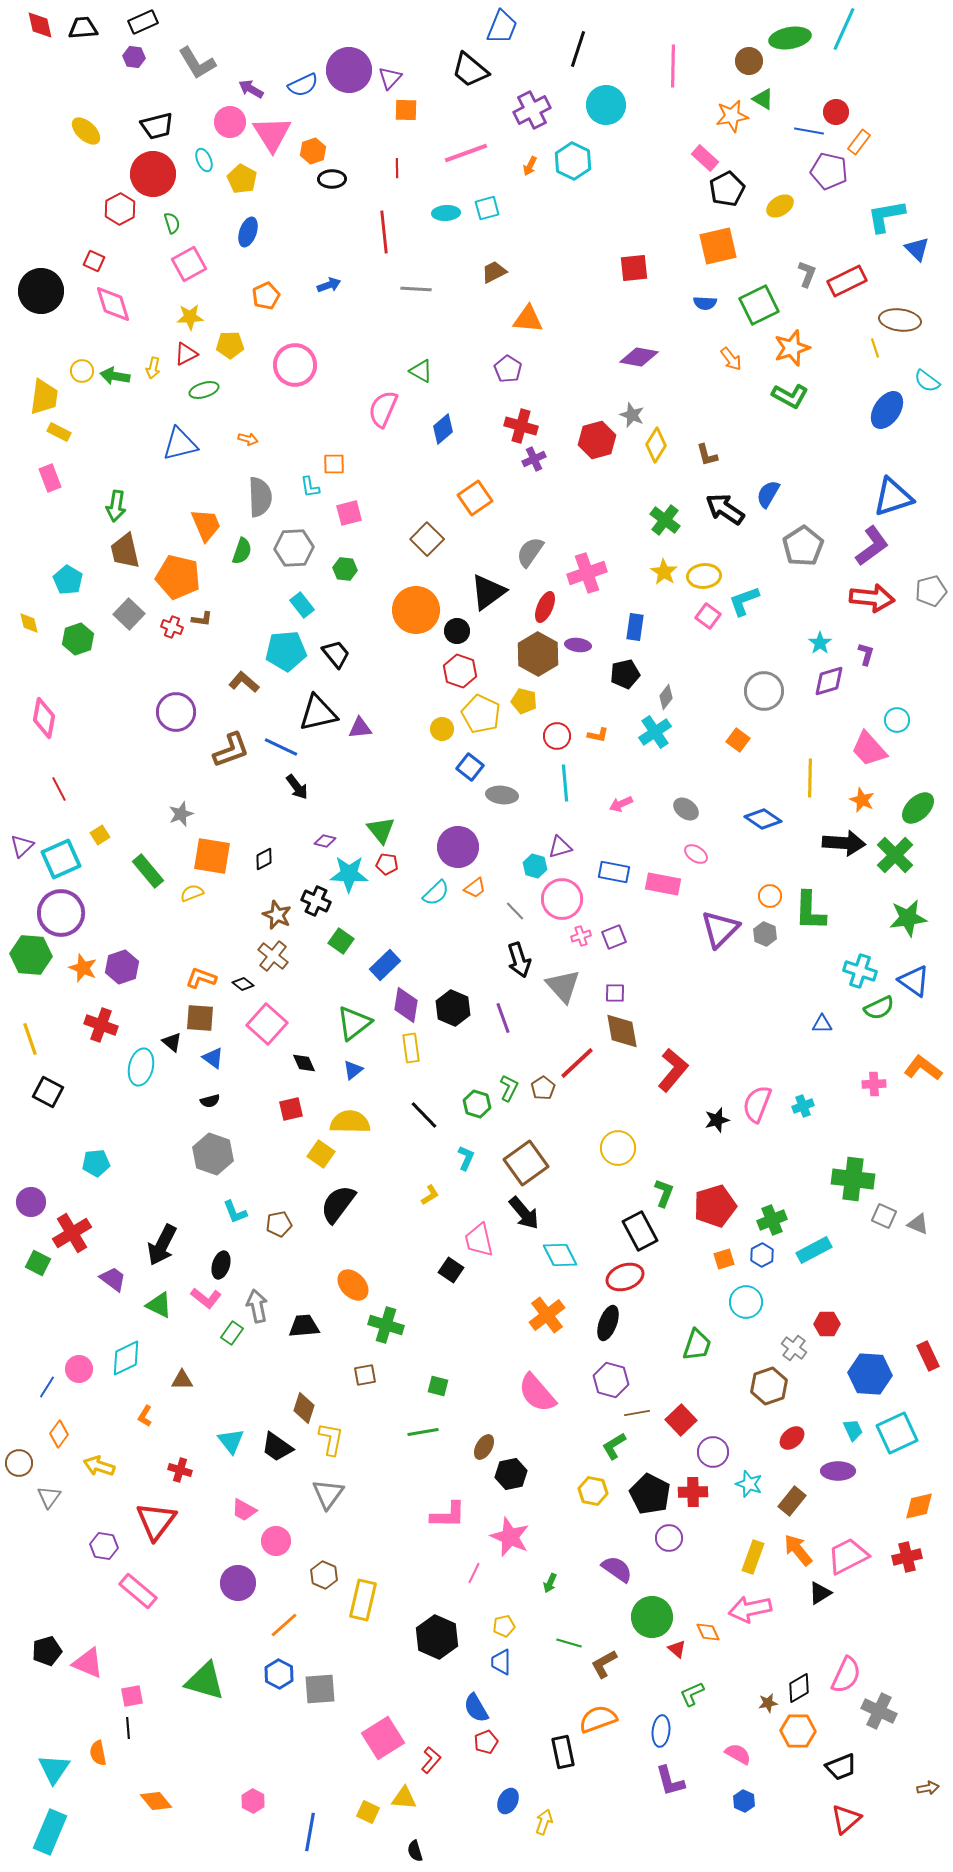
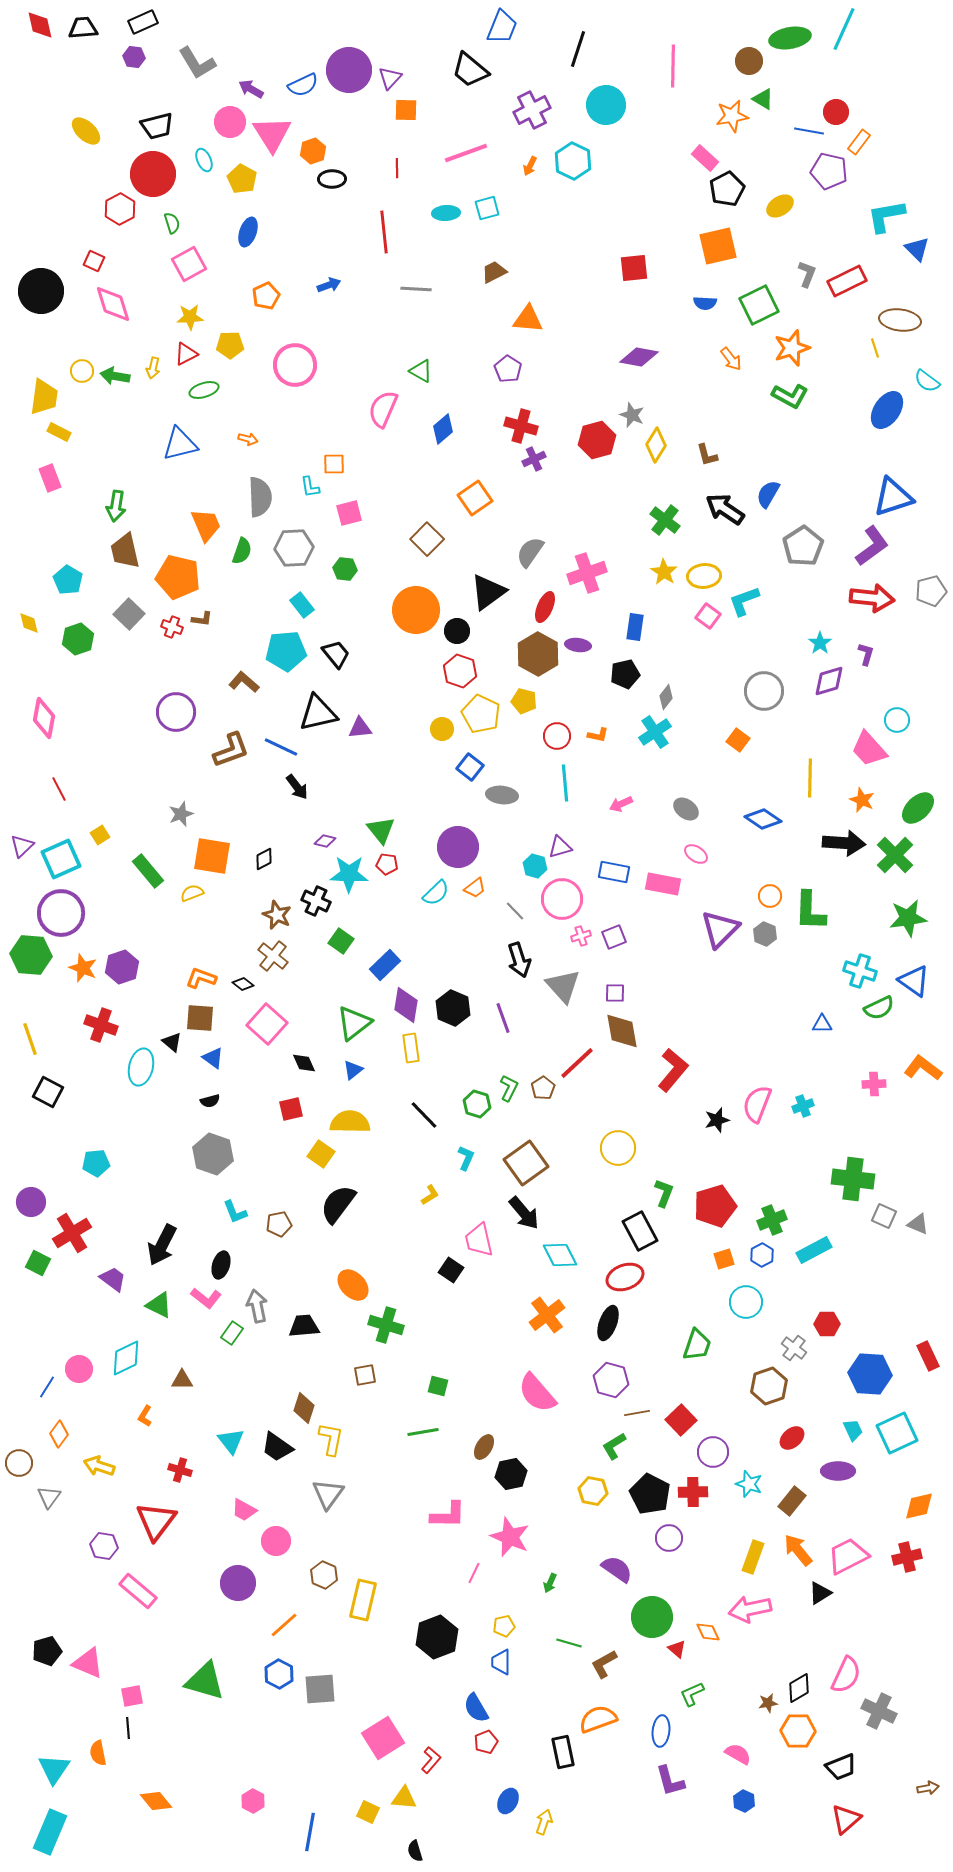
black hexagon at (437, 1637): rotated 15 degrees clockwise
